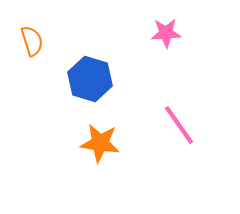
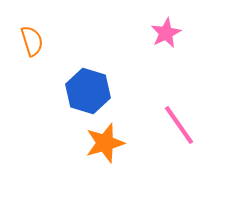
pink star: rotated 24 degrees counterclockwise
blue hexagon: moved 2 px left, 12 px down
orange star: moved 5 px right; rotated 24 degrees counterclockwise
